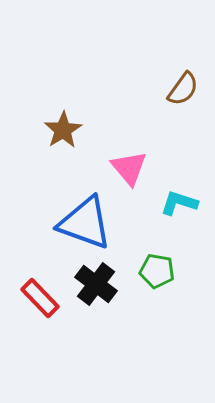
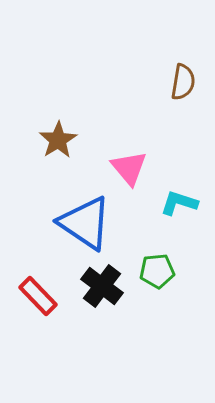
brown semicircle: moved 7 px up; rotated 27 degrees counterclockwise
brown star: moved 5 px left, 10 px down
blue triangle: rotated 14 degrees clockwise
green pentagon: rotated 16 degrees counterclockwise
black cross: moved 6 px right, 2 px down
red rectangle: moved 2 px left, 2 px up
